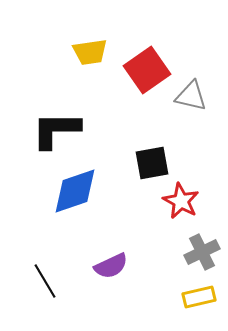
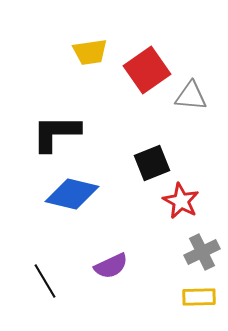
gray triangle: rotated 8 degrees counterclockwise
black L-shape: moved 3 px down
black square: rotated 12 degrees counterclockwise
blue diamond: moved 3 px left, 3 px down; rotated 32 degrees clockwise
yellow rectangle: rotated 12 degrees clockwise
